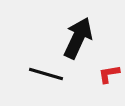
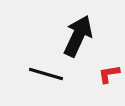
black arrow: moved 2 px up
